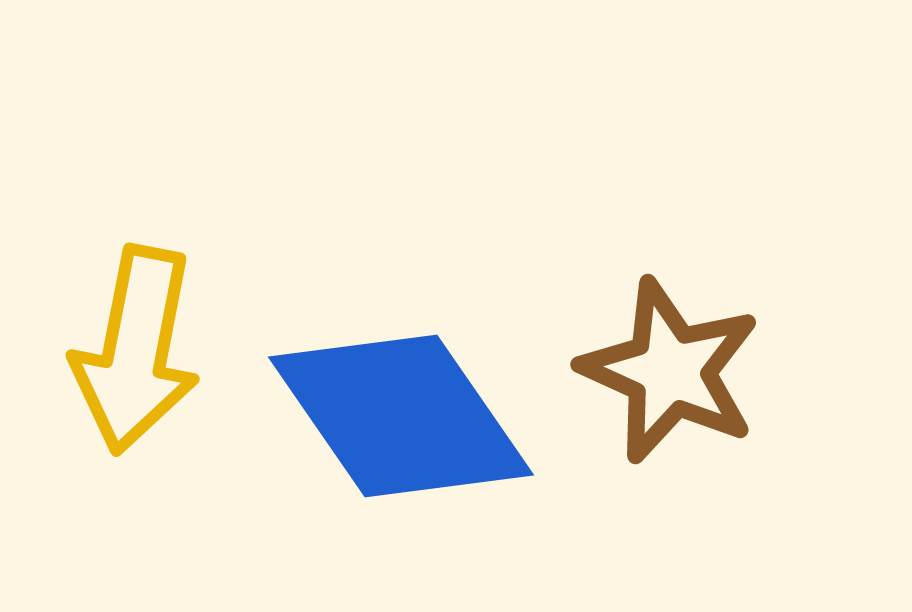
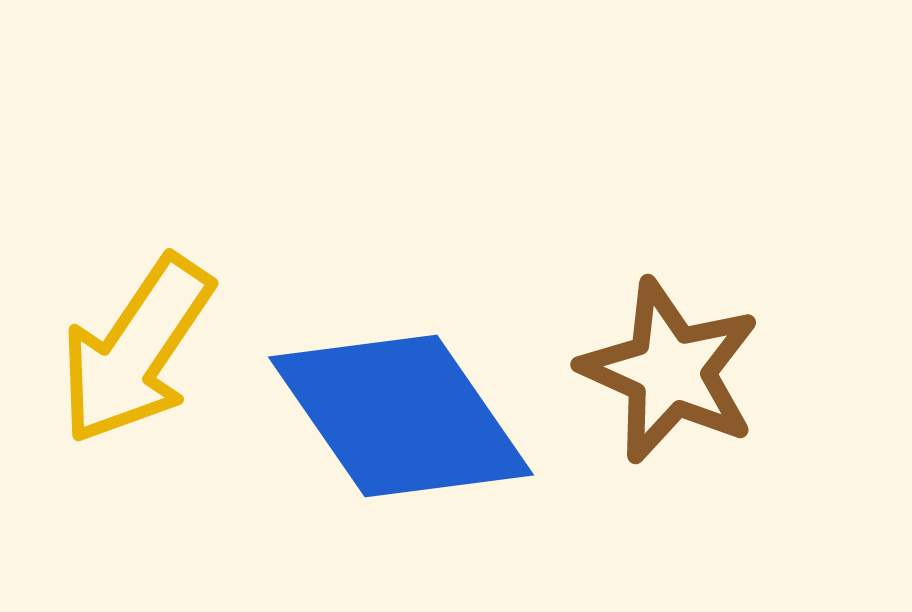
yellow arrow: rotated 23 degrees clockwise
